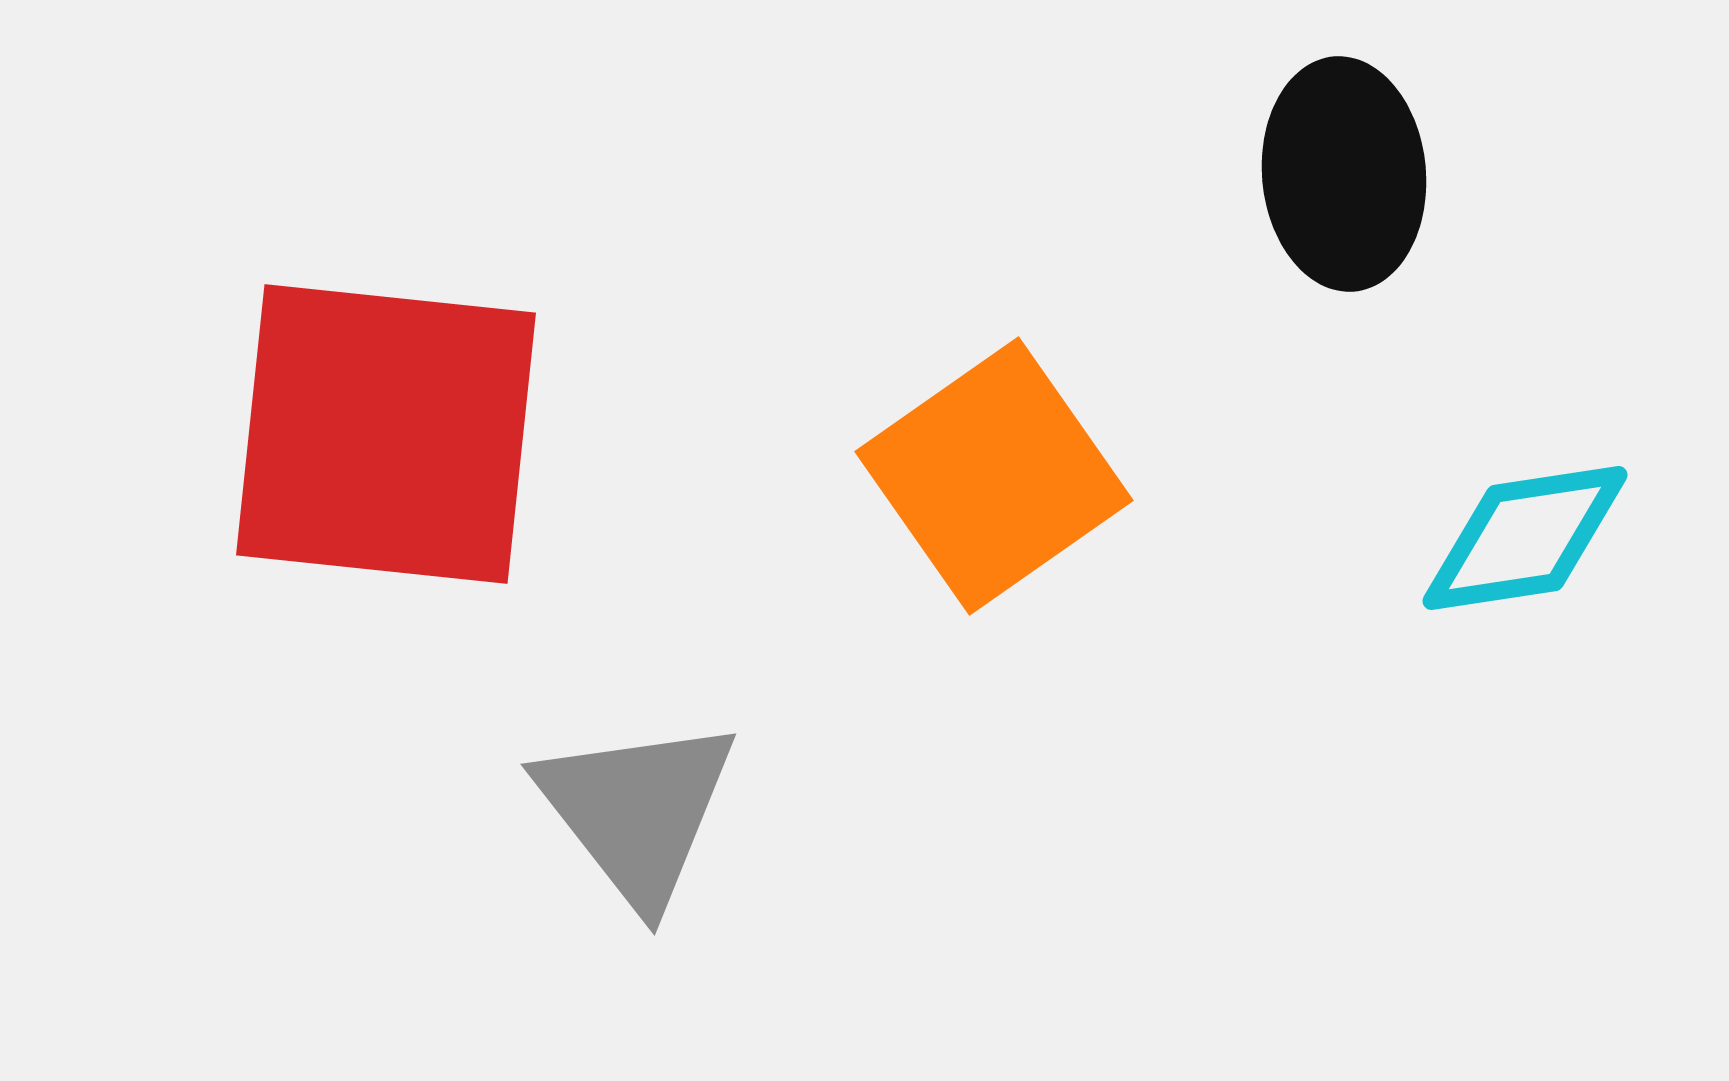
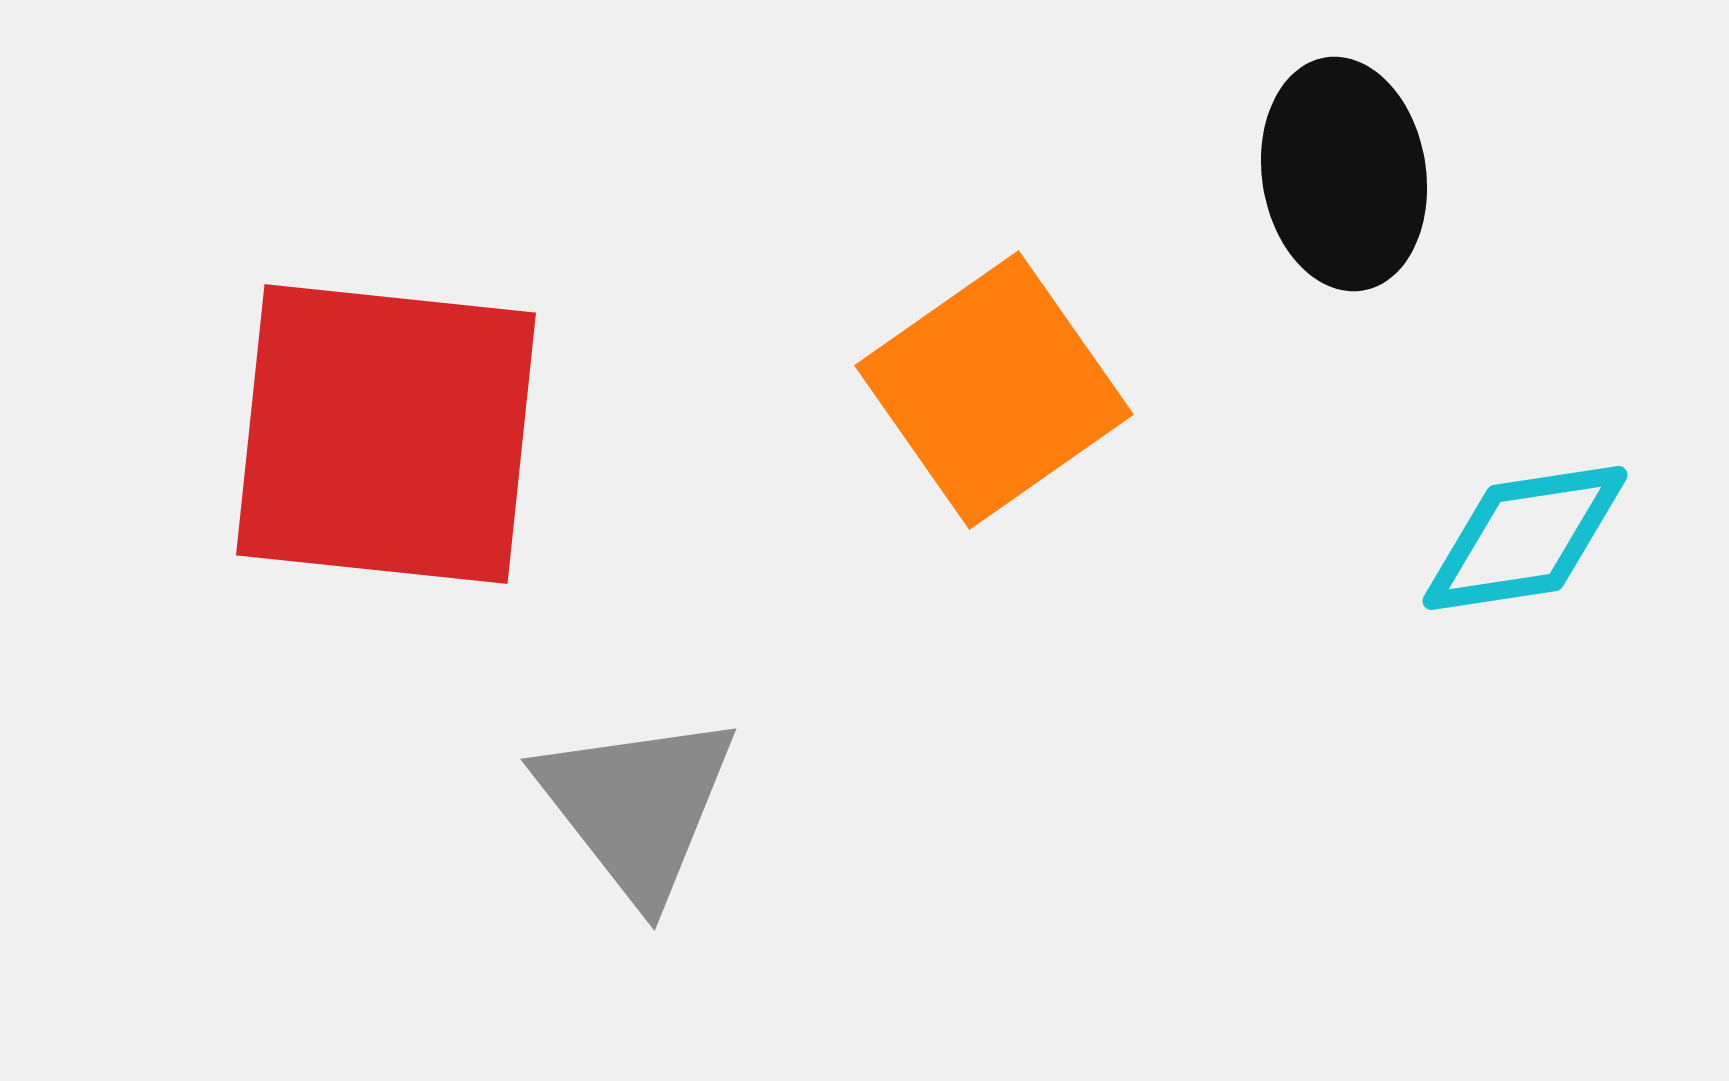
black ellipse: rotated 4 degrees counterclockwise
orange square: moved 86 px up
gray triangle: moved 5 px up
